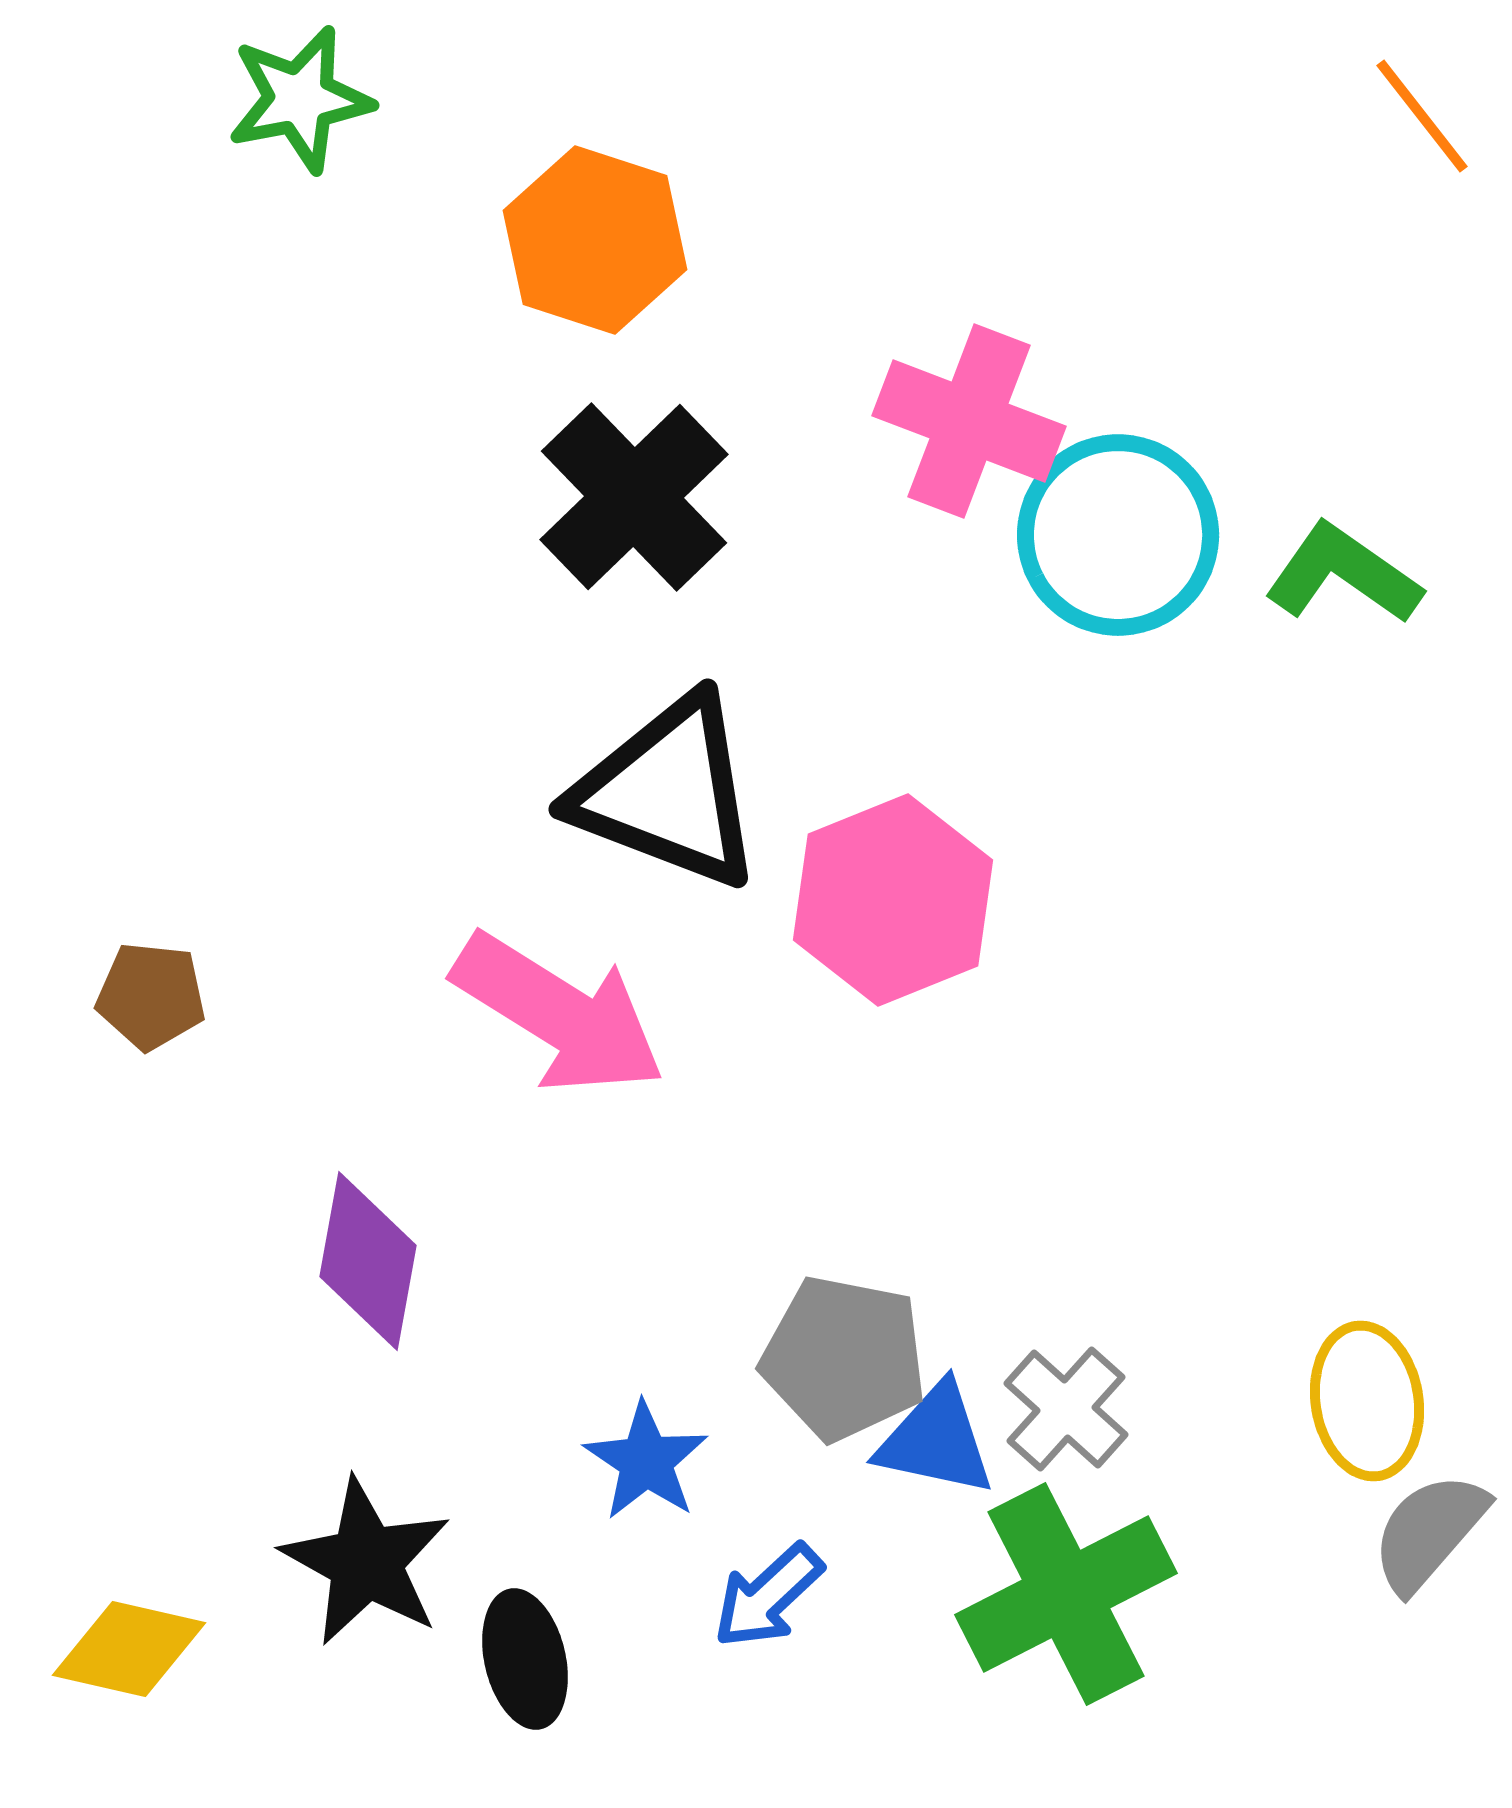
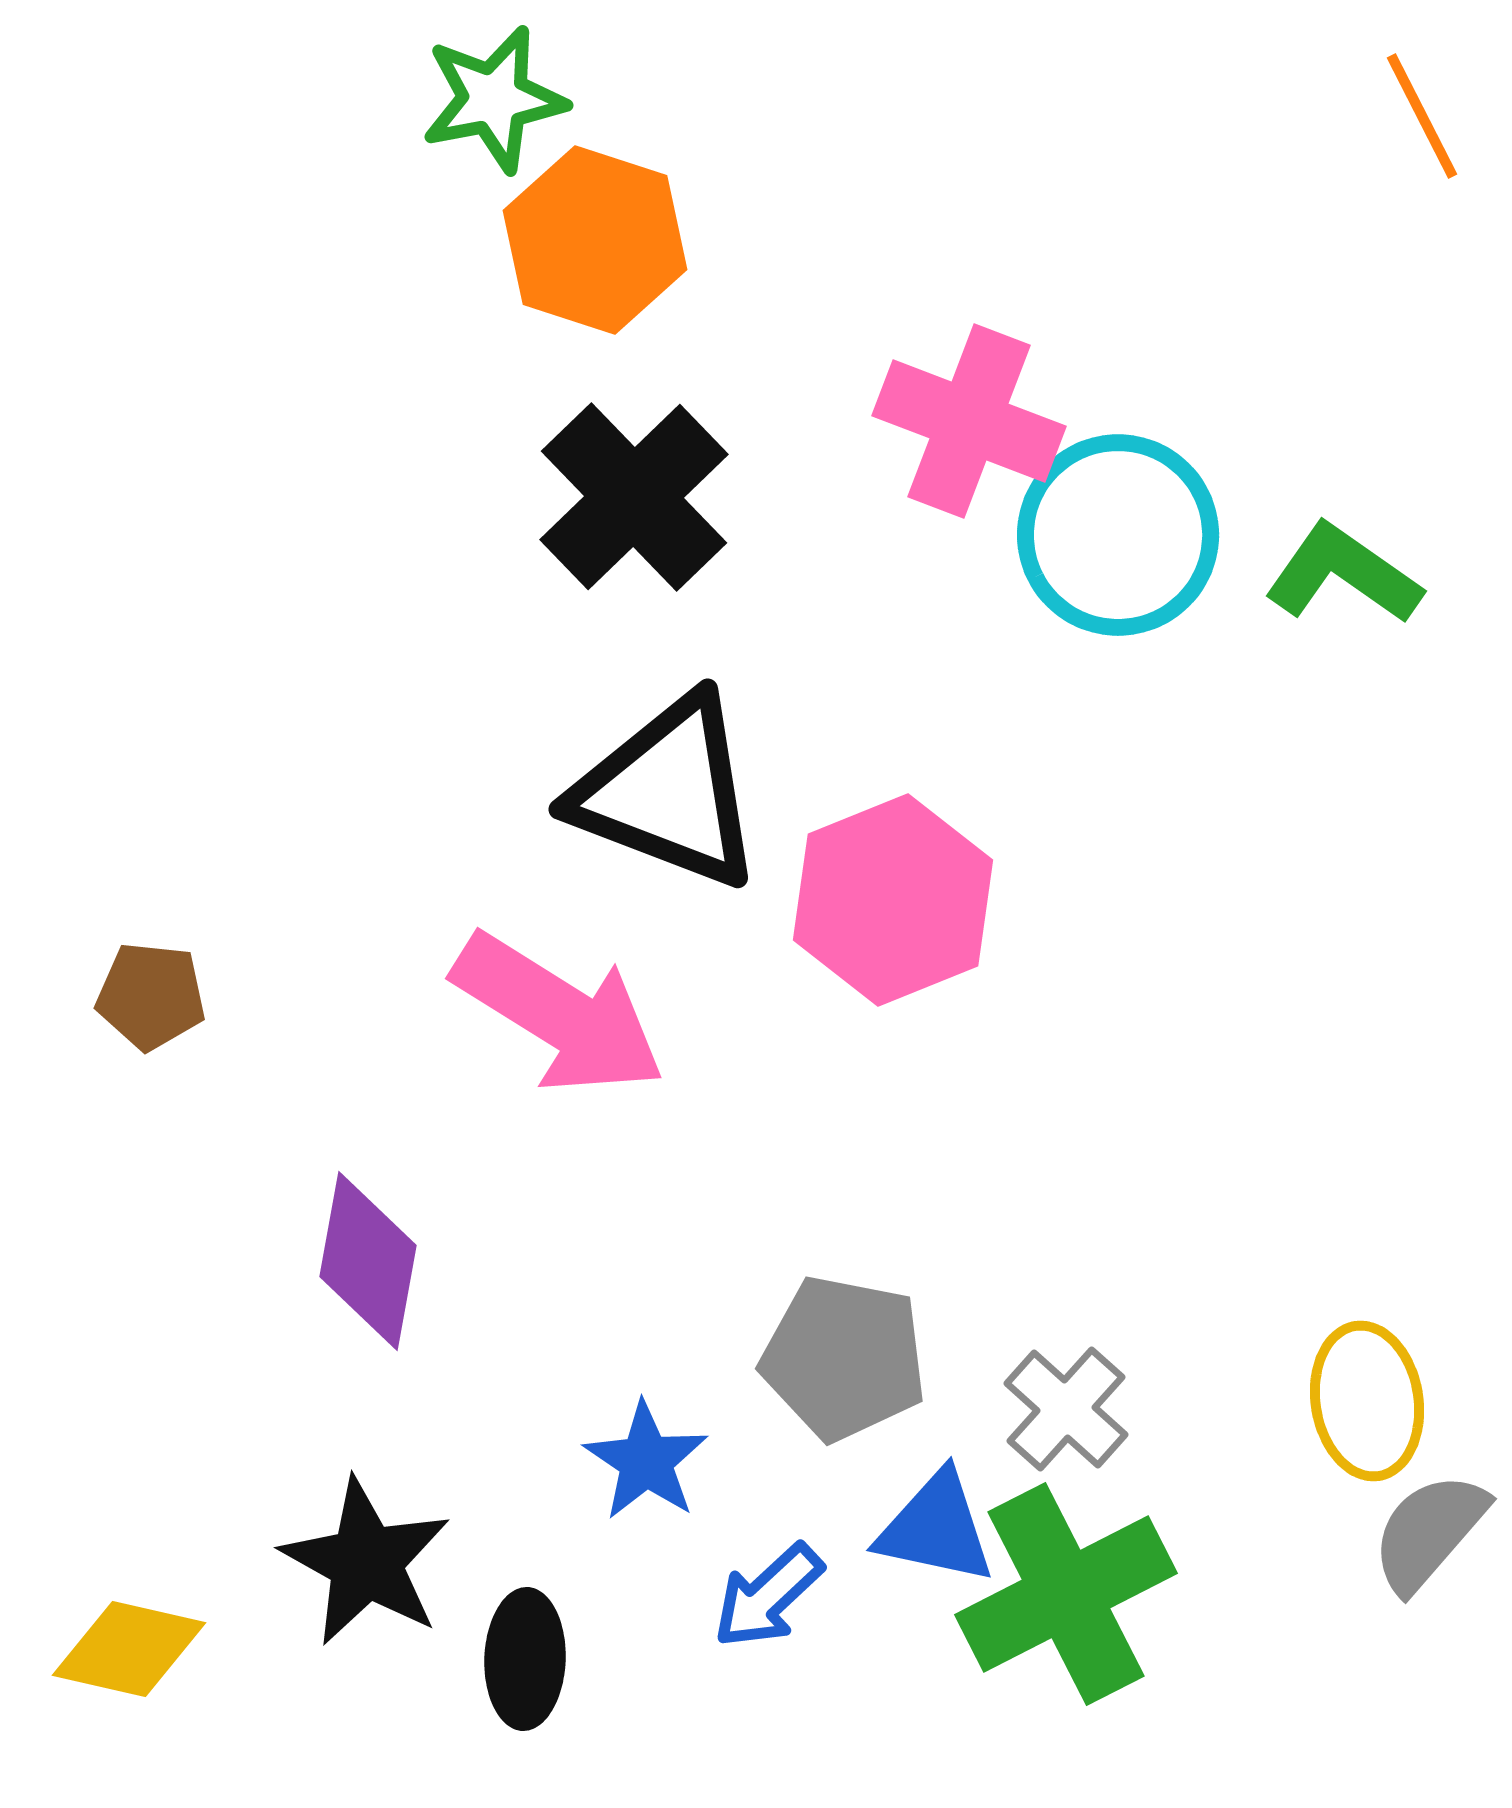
green star: moved 194 px right
orange line: rotated 11 degrees clockwise
blue triangle: moved 88 px down
black ellipse: rotated 15 degrees clockwise
